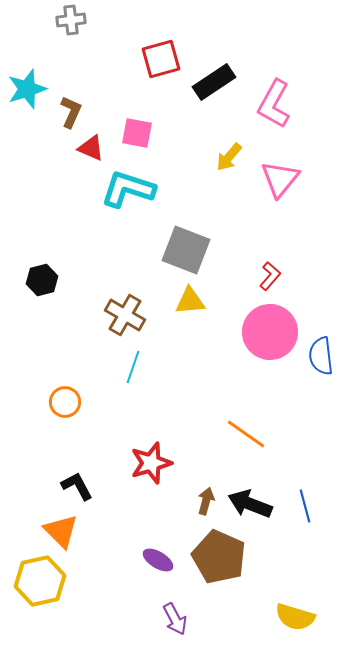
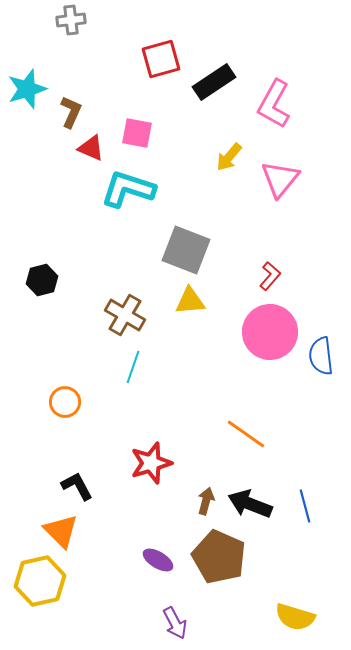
purple arrow: moved 4 px down
